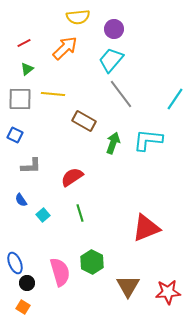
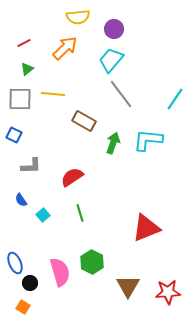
blue square: moved 1 px left
black circle: moved 3 px right
